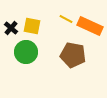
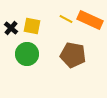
orange rectangle: moved 6 px up
green circle: moved 1 px right, 2 px down
